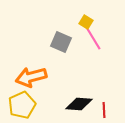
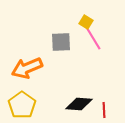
gray square: rotated 25 degrees counterclockwise
orange arrow: moved 4 px left, 9 px up; rotated 8 degrees counterclockwise
yellow pentagon: rotated 12 degrees counterclockwise
